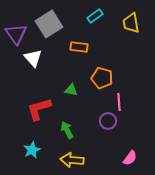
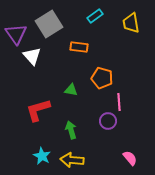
white triangle: moved 1 px left, 2 px up
red L-shape: moved 1 px left, 1 px down
green arrow: moved 4 px right; rotated 12 degrees clockwise
cyan star: moved 10 px right, 6 px down; rotated 18 degrees counterclockwise
pink semicircle: rotated 77 degrees counterclockwise
